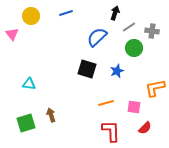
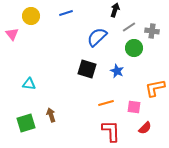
black arrow: moved 3 px up
blue star: rotated 24 degrees counterclockwise
